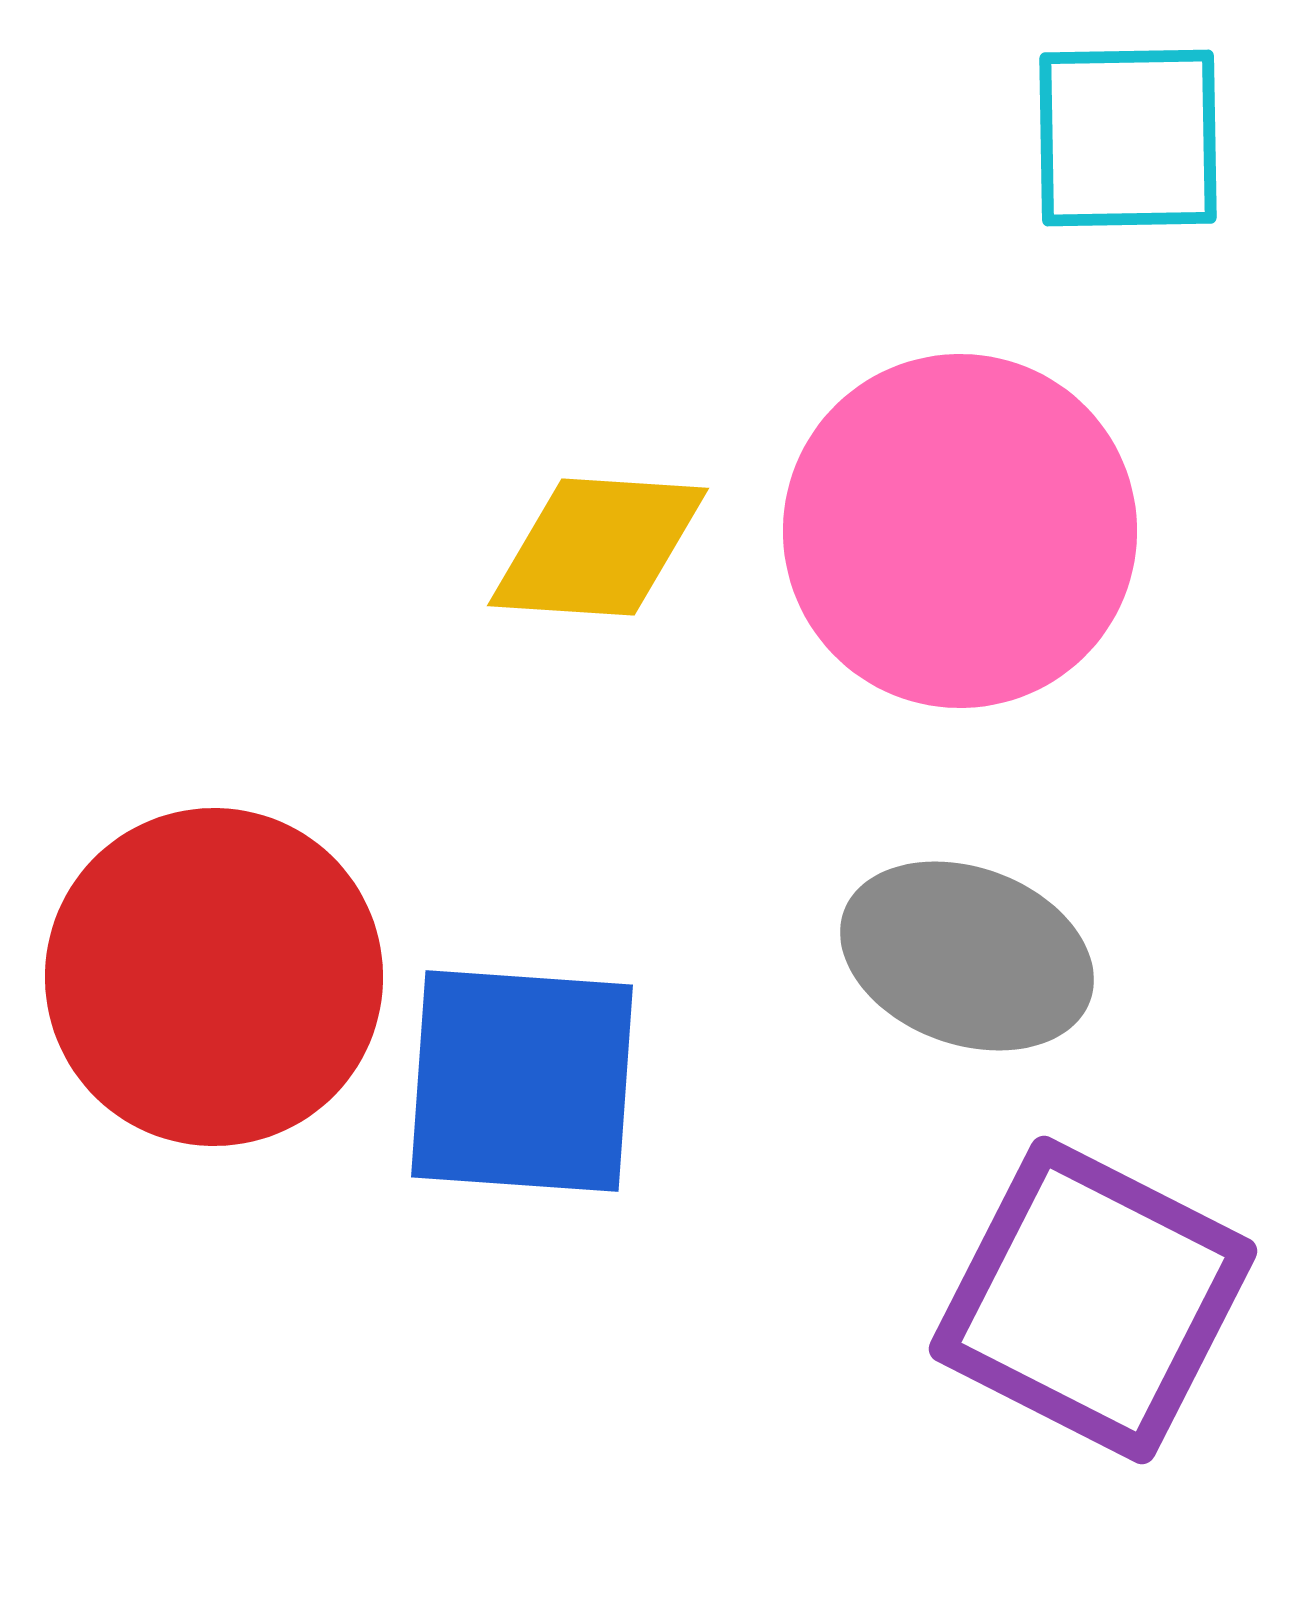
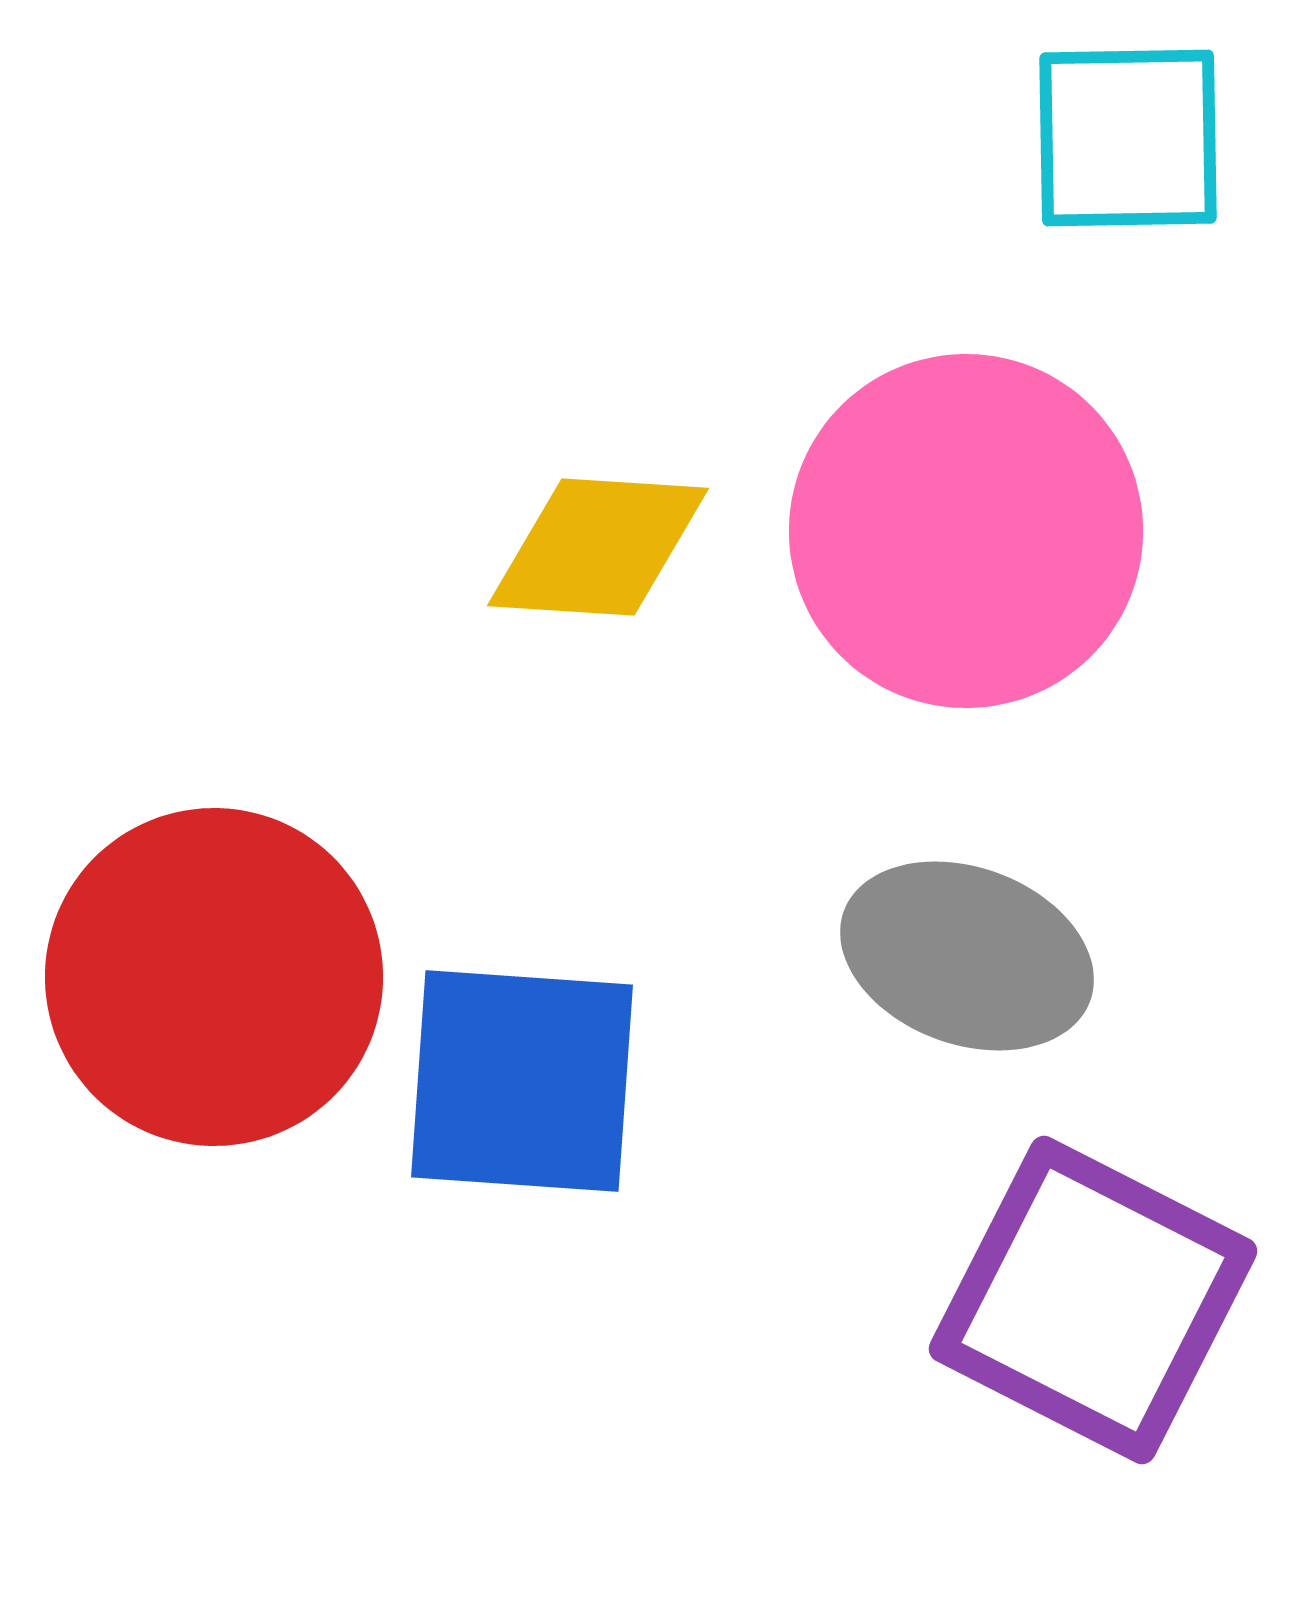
pink circle: moved 6 px right
